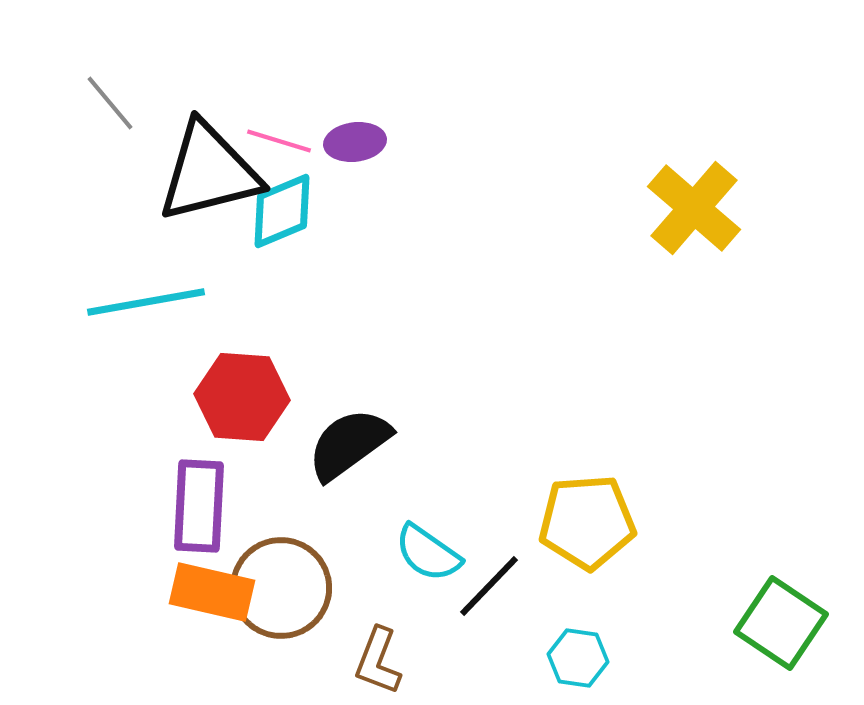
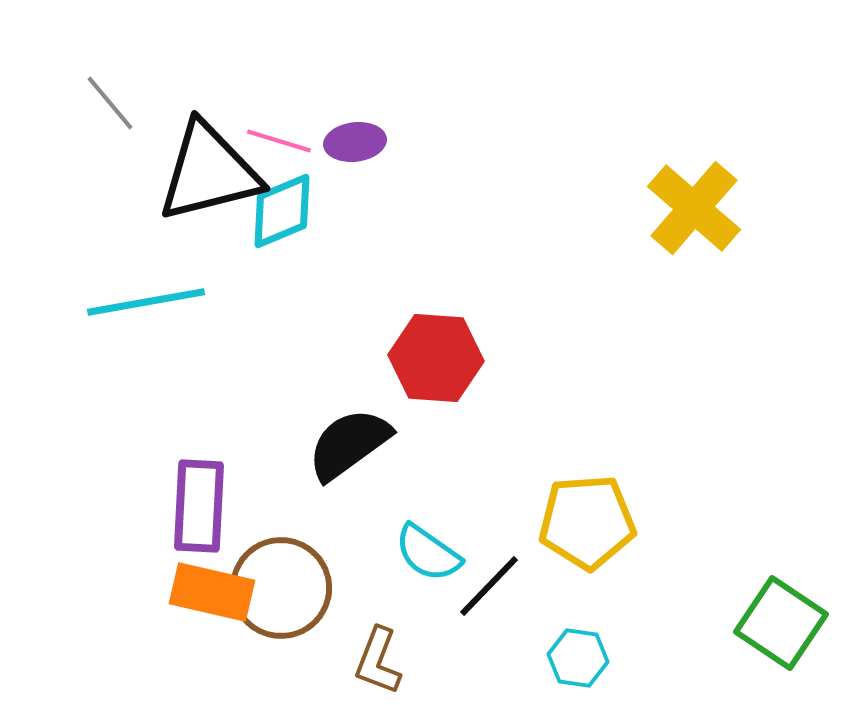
red hexagon: moved 194 px right, 39 px up
